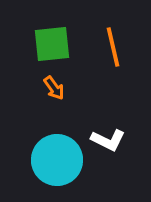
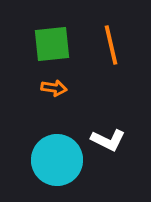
orange line: moved 2 px left, 2 px up
orange arrow: rotated 45 degrees counterclockwise
